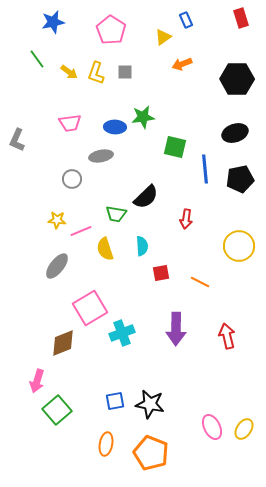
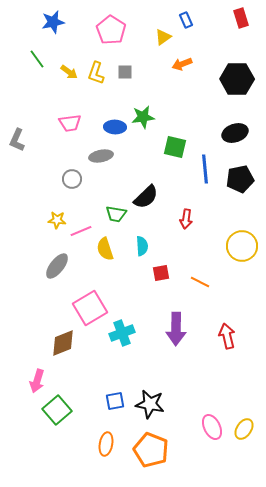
yellow circle at (239, 246): moved 3 px right
orange pentagon at (151, 453): moved 3 px up
